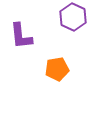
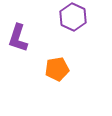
purple L-shape: moved 3 px left, 2 px down; rotated 24 degrees clockwise
